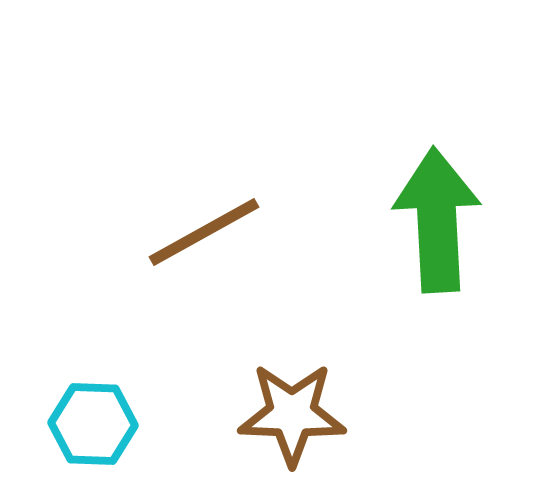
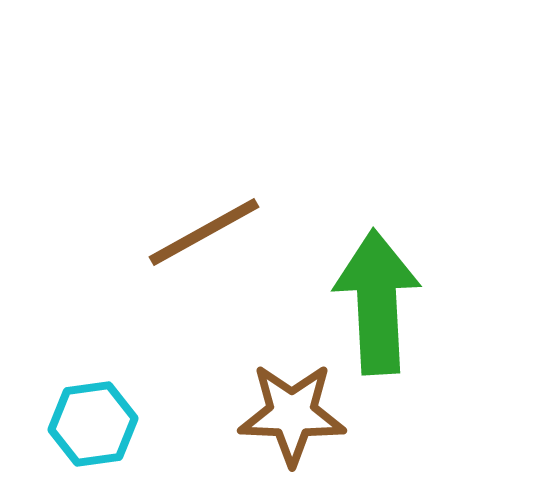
green arrow: moved 60 px left, 82 px down
cyan hexagon: rotated 10 degrees counterclockwise
